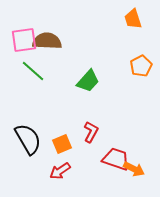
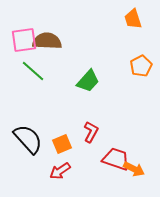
black semicircle: rotated 12 degrees counterclockwise
